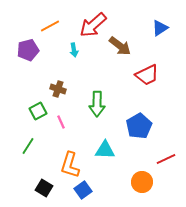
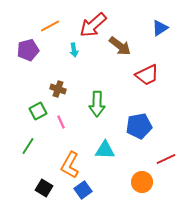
blue pentagon: rotated 20 degrees clockwise
orange L-shape: rotated 12 degrees clockwise
